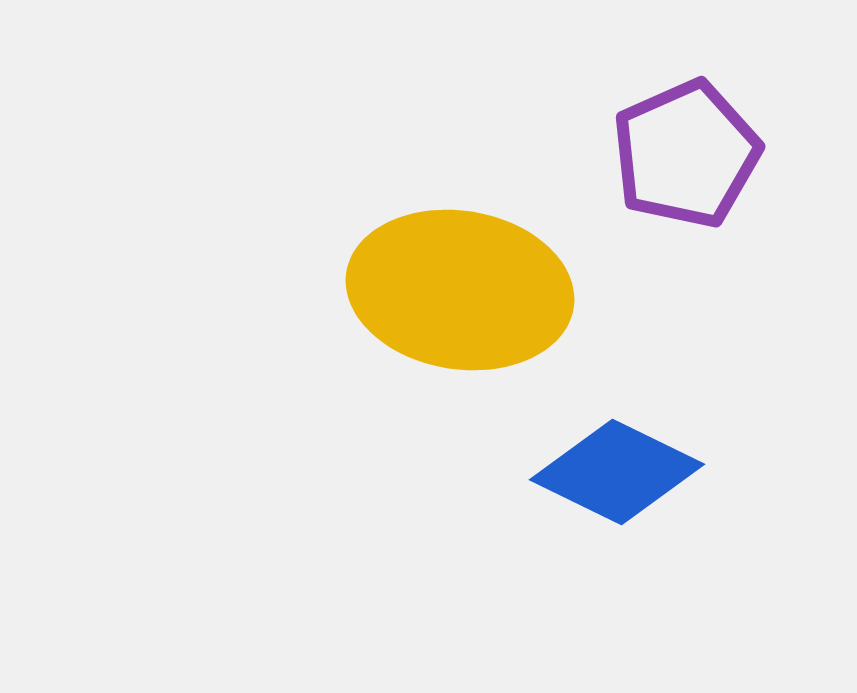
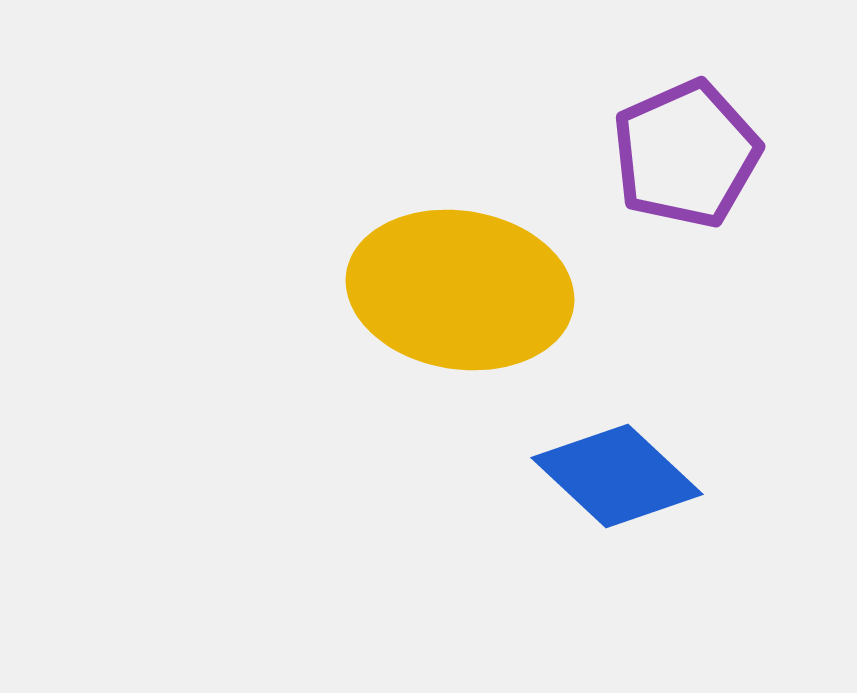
blue diamond: moved 4 px down; rotated 17 degrees clockwise
